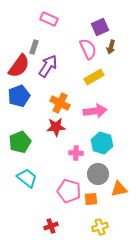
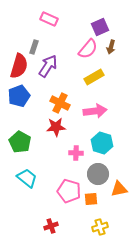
pink semicircle: rotated 65 degrees clockwise
red semicircle: rotated 20 degrees counterclockwise
green pentagon: rotated 20 degrees counterclockwise
